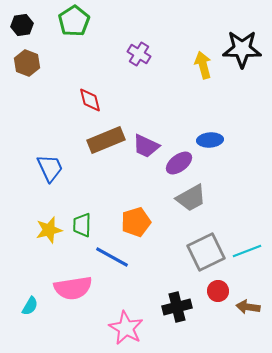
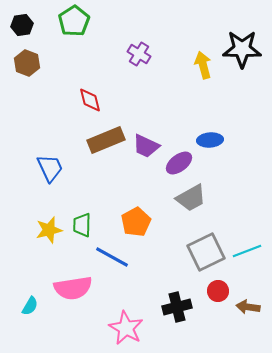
orange pentagon: rotated 12 degrees counterclockwise
